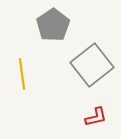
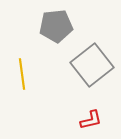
gray pentagon: moved 3 px right, 1 px down; rotated 28 degrees clockwise
red L-shape: moved 5 px left, 3 px down
